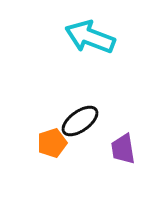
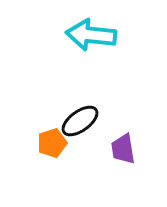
cyan arrow: moved 1 px right, 2 px up; rotated 15 degrees counterclockwise
